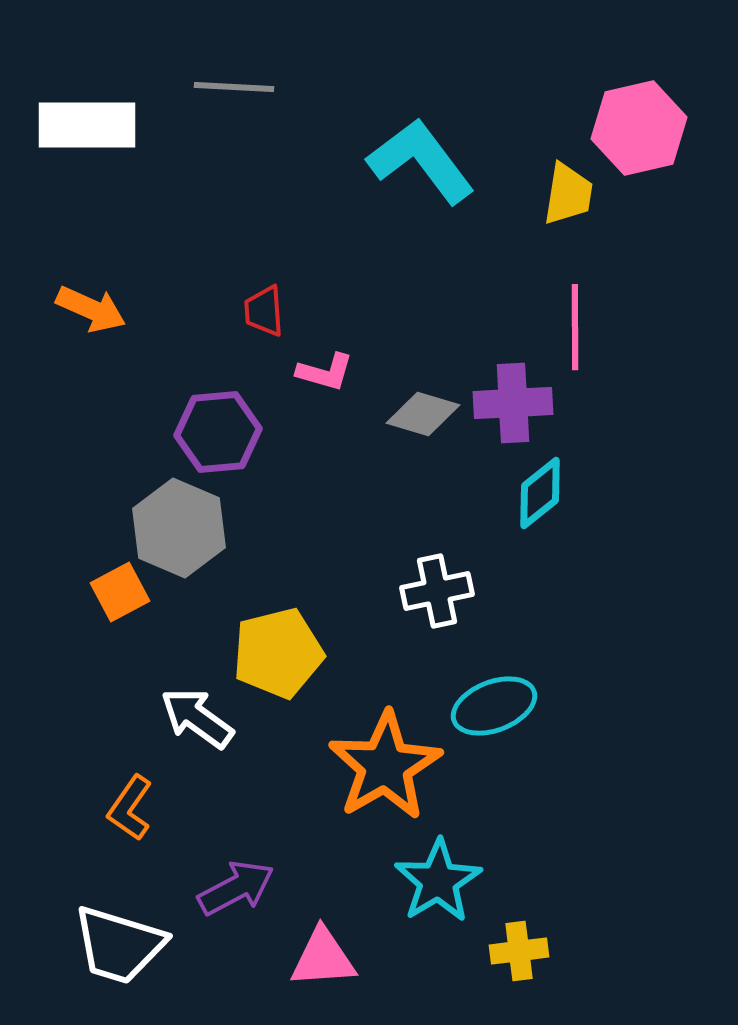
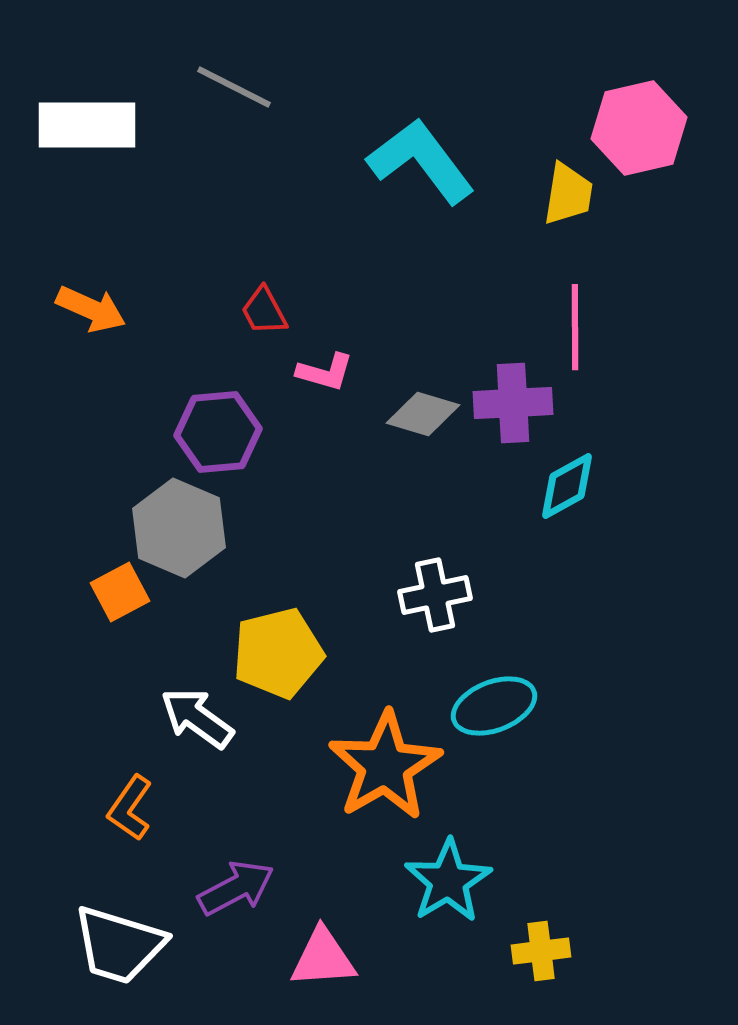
gray line: rotated 24 degrees clockwise
red trapezoid: rotated 24 degrees counterclockwise
cyan diamond: moved 27 px right, 7 px up; rotated 10 degrees clockwise
white cross: moved 2 px left, 4 px down
cyan star: moved 10 px right
yellow cross: moved 22 px right
